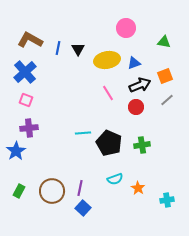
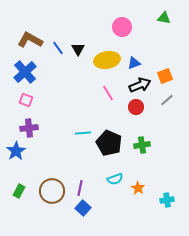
pink circle: moved 4 px left, 1 px up
green triangle: moved 24 px up
blue line: rotated 48 degrees counterclockwise
